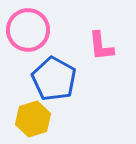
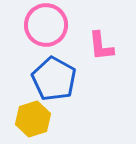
pink circle: moved 18 px right, 5 px up
